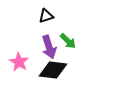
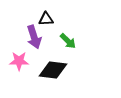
black triangle: moved 3 px down; rotated 14 degrees clockwise
purple arrow: moved 15 px left, 10 px up
pink star: moved 1 px up; rotated 30 degrees counterclockwise
